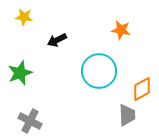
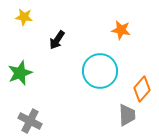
black arrow: rotated 30 degrees counterclockwise
cyan circle: moved 1 px right
orange diamond: rotated 20 degrees counterclockwise
